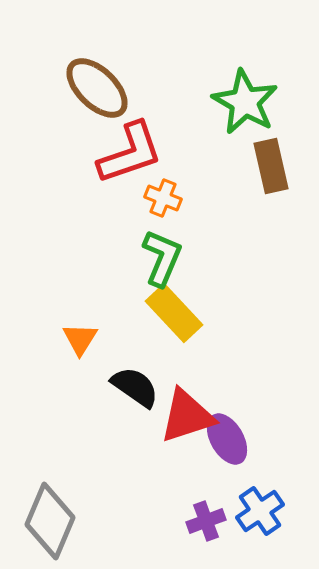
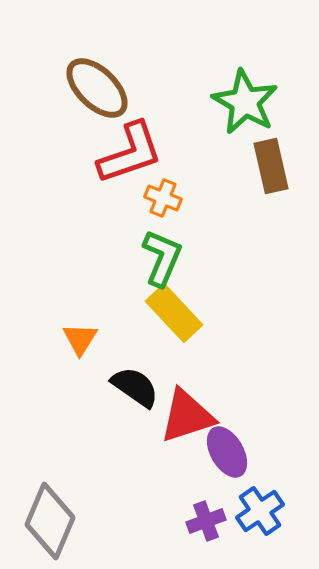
purple ellipse: moved 13 px down
